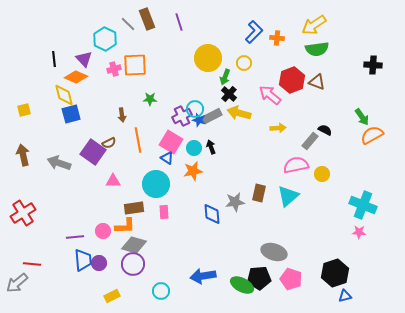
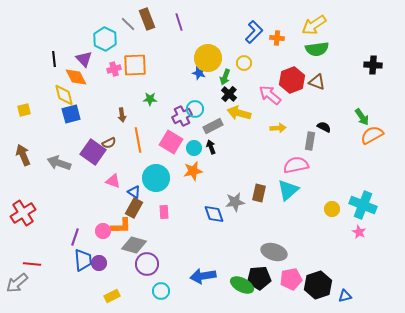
orange diamond at (76, 77): rotated 40 degrees clockwise
gray rectangle at (212, 116): moved 1 px right, 10 px down
blue star at (199, 120): moved 47 px up
black semicircle at (325, 130): moved 1 px left, 3 px up
gray rectangle at (310, 141): rotated 30 degrees counterclockwise
brown arrow at (23, 155): rotated 10 degrees counterclockwise
blue triangle at (167, 158): moved 33 px left, 34 px down
yellow circle at (322, 174): moved 10 px right, 35 px down
pink triangle at (113, 181): rotated 21 degrees clockwise
cyan circle at (156, 184): moved 6 px up
cyan triangle at (288, 196): moved 6 px up
brown rectangle at (134, 208): rotated 54 degrees counterclockwise
blue diamond at (212, 214): moved 2 px right; rotated 15 degrees counterclockwise
orange L-shape at (125, 226): moved 4 px left
pink star at (359, 232): rotated 24 degrees clockwise
purple line at (75, 237): rotated 66 degrees counterclockwise
purple circle at (133, 264): moved 14 px right
black hexagon at (335, 273): moved 17 px left, 12 px down
pink pentagon at (291, 279): rotated 30 degrees counterclockwise
